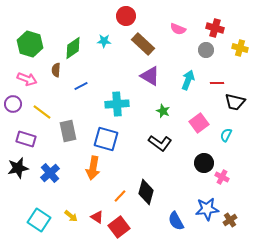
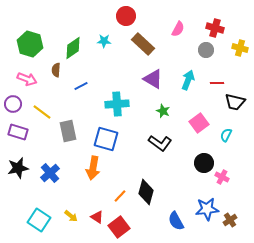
pink semicircle: rotated 84 degrees counterclockwise
purple triangle: moved 3 px right, 3 px down
purple rectangle: moved 8 px left, 7 px up
